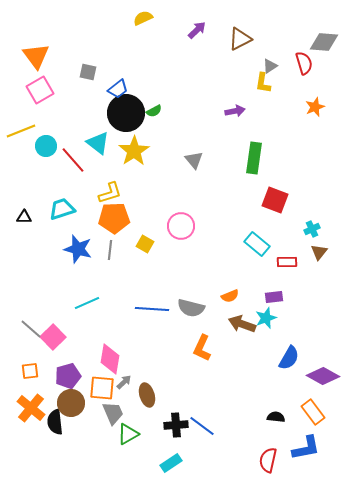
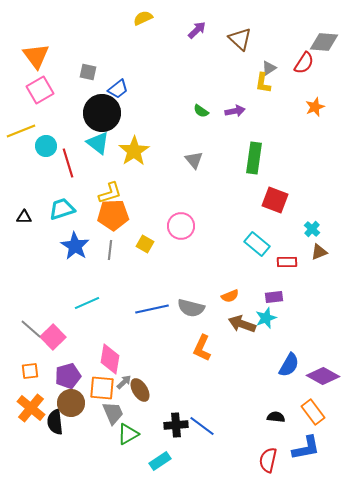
brown triangle at (240, 39): rotated 50 degrees counterclockwise
red semicircle at (304, 63): rotated 50 degrees clockwise
gray triangle at (270, 66): moved 1 px left, 2 px down
green semicircle at (154, 111): moved 47 px right; rotated 63 degrees clockwise
black circle at (126, 113): moved 24 px left
red line at (73, 160): moved 5 px left, 3 px down; rotated 24 degrees clockwise
orange pentagon at (114, 218): moved 1 px left, 3 px up
cyan cross at (312, 229): rotated 21 degrees counterclockwise
blue star at (78, 249): moved 3 px left, 3 px up; rotated 16 degrees clockwise
brown triangle at (319, 252): rotated 30 degrees clockwise
blue line at (152, 309): rotated 16 degrees counterclockwise
blue semicircle at (289, 358): moved 7 px down
brown ellipse at (147, 395): moved 7 px left, 5 px up; rotated 15 degrees counterclockwise
cyan rectangle at (171, 463): moved 11 px left, 2 px up
